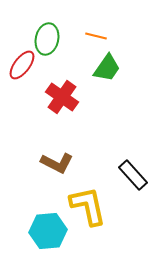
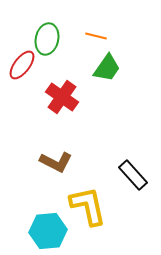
brown L-shape: moved 1 px left, 1 px up
